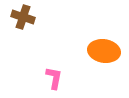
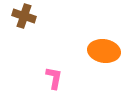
brown cross: moved 1 px right, 1 px up
